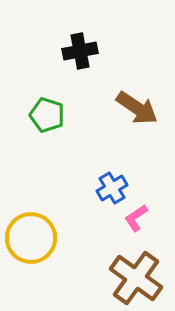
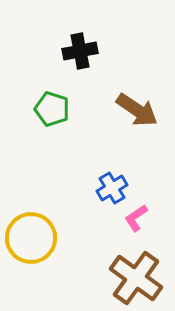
brown arrow: moved 2 px down
green pentagon: moved 5 px right, 6 px up
